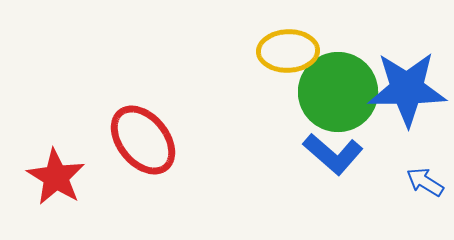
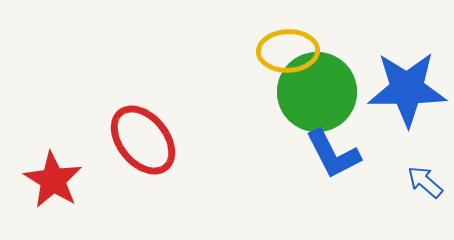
green circle: moved 21 px left
blue L-shape: rotated 22 degrees clockwise
red star: moved 3 px left, 3 px down
blue arrow: rotated 9 degrees clockwise
